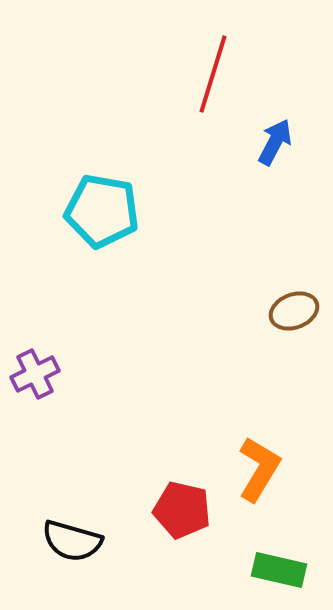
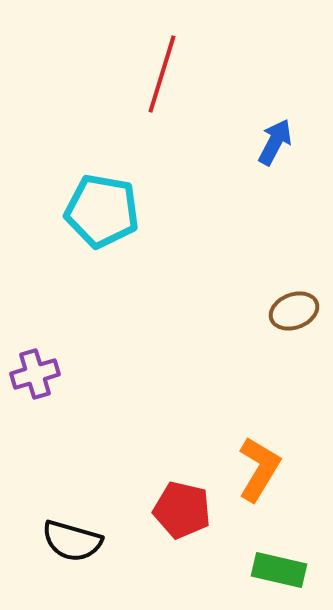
red line: moved 51 px left
purple cross: rotated 9 degrees clockwise
